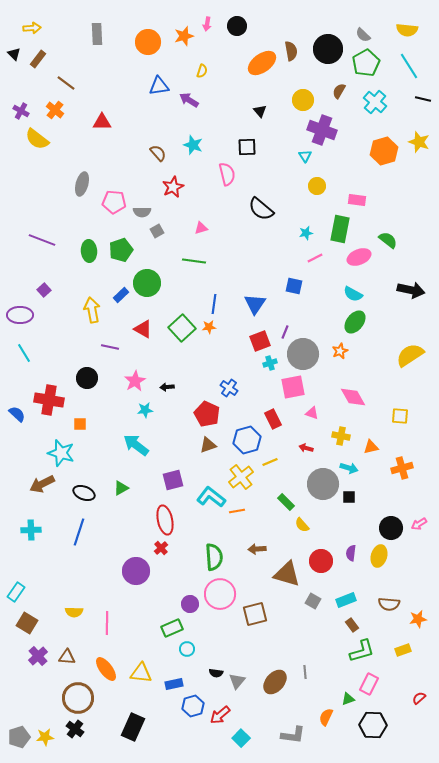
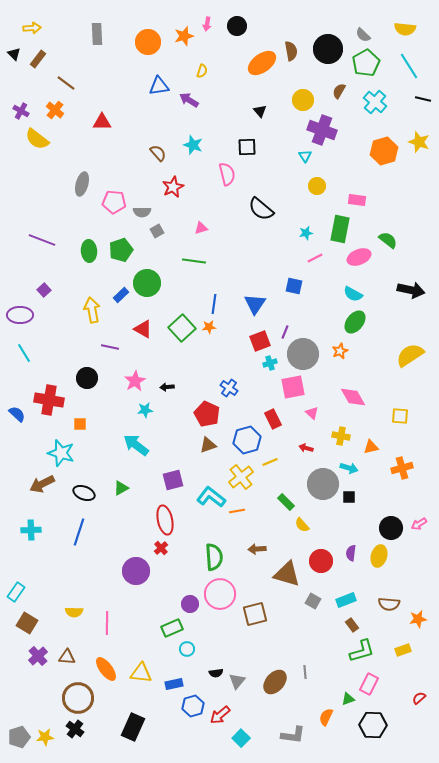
yellow semicircle at (407, 30): moved 2 px left, 1 px up
pink triangle at (312, 413): rotated 24 degrees clockwise
black semicircle at (216, 673): rotated 16 degrees counterclockwise
